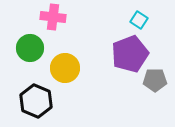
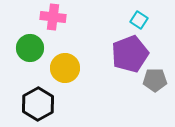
black hexagon: moved 2 px right, 3 px down; rotated 8 degrees clockwise
